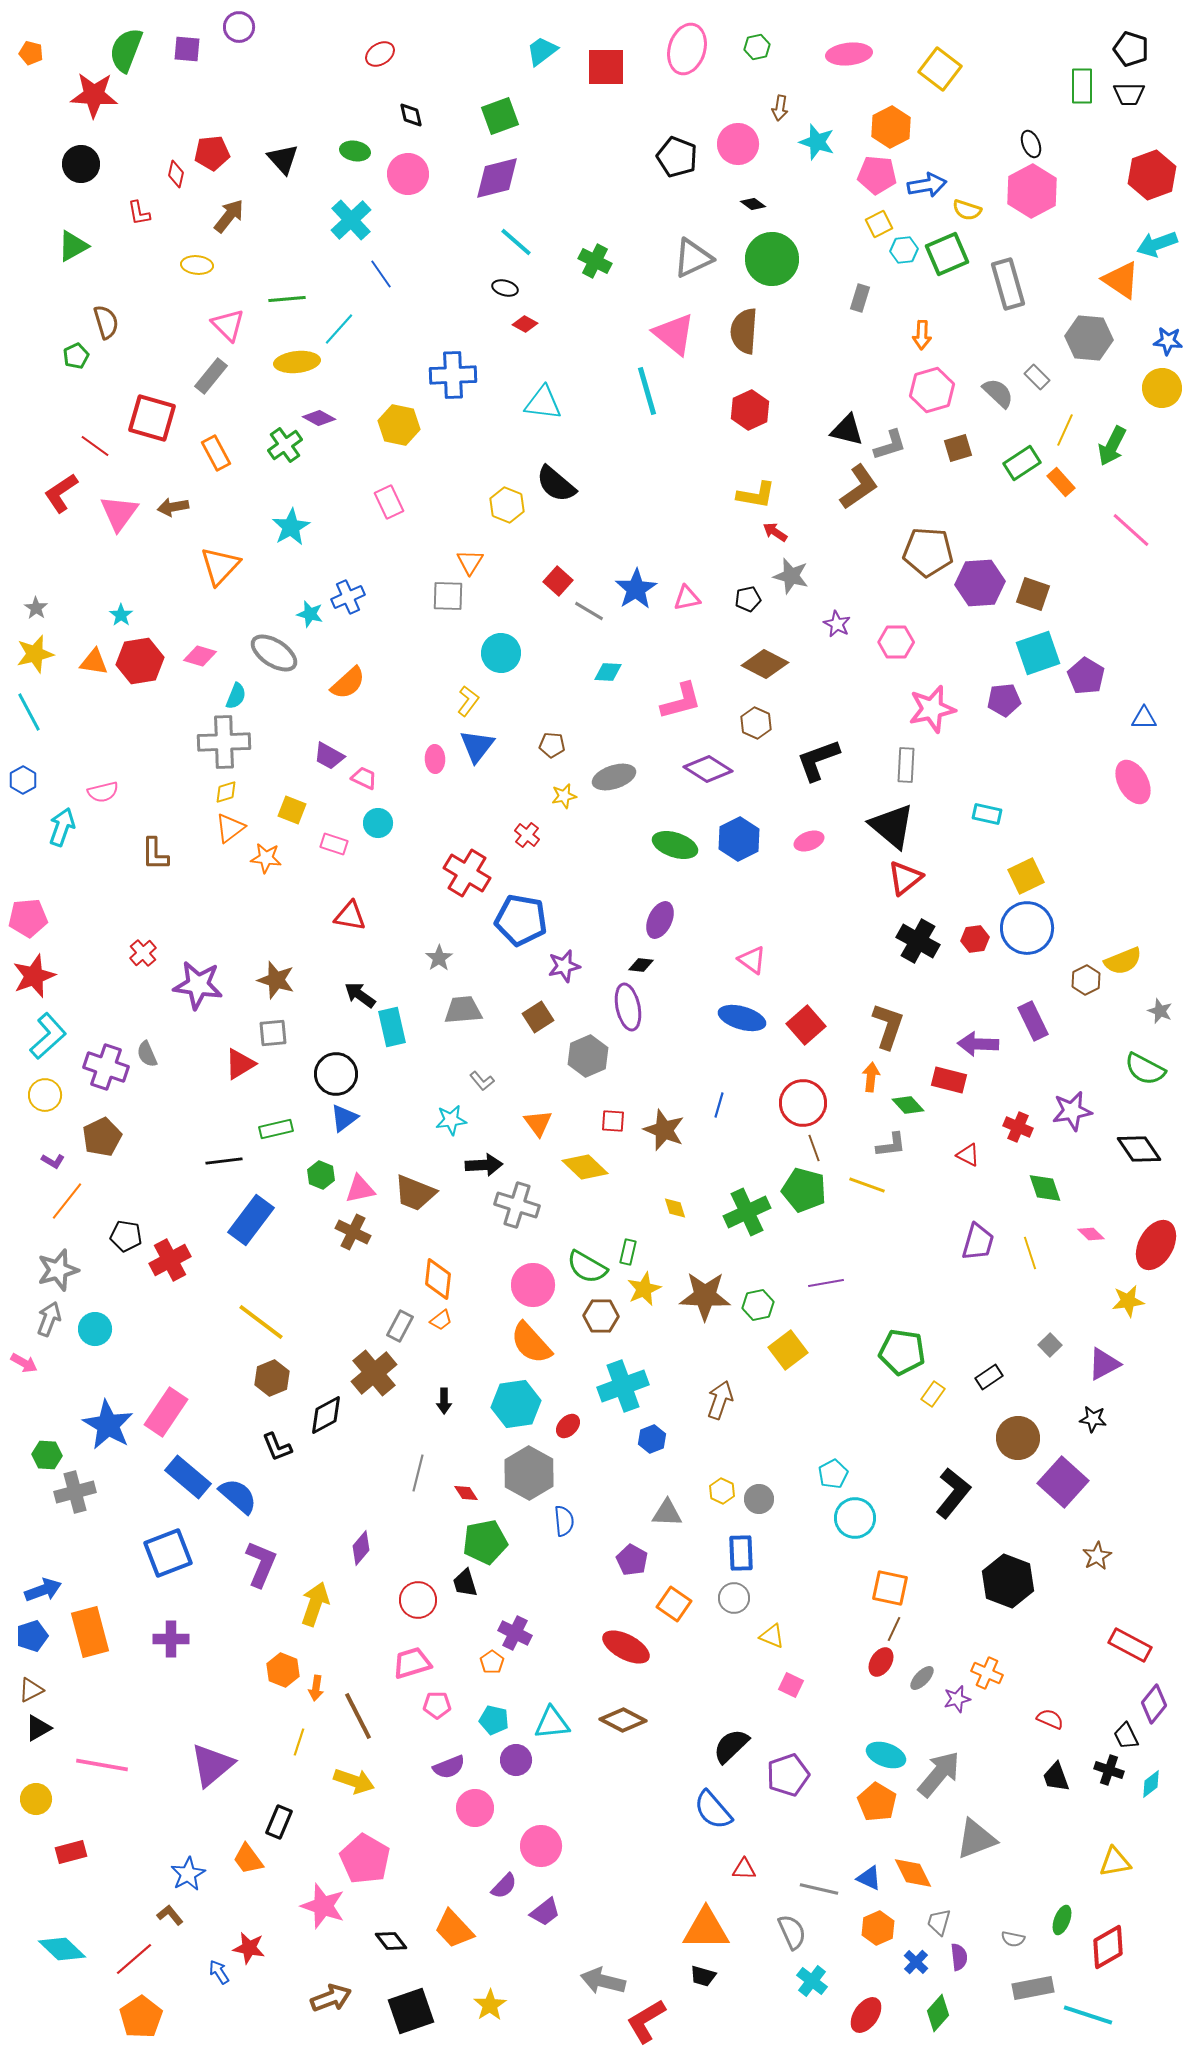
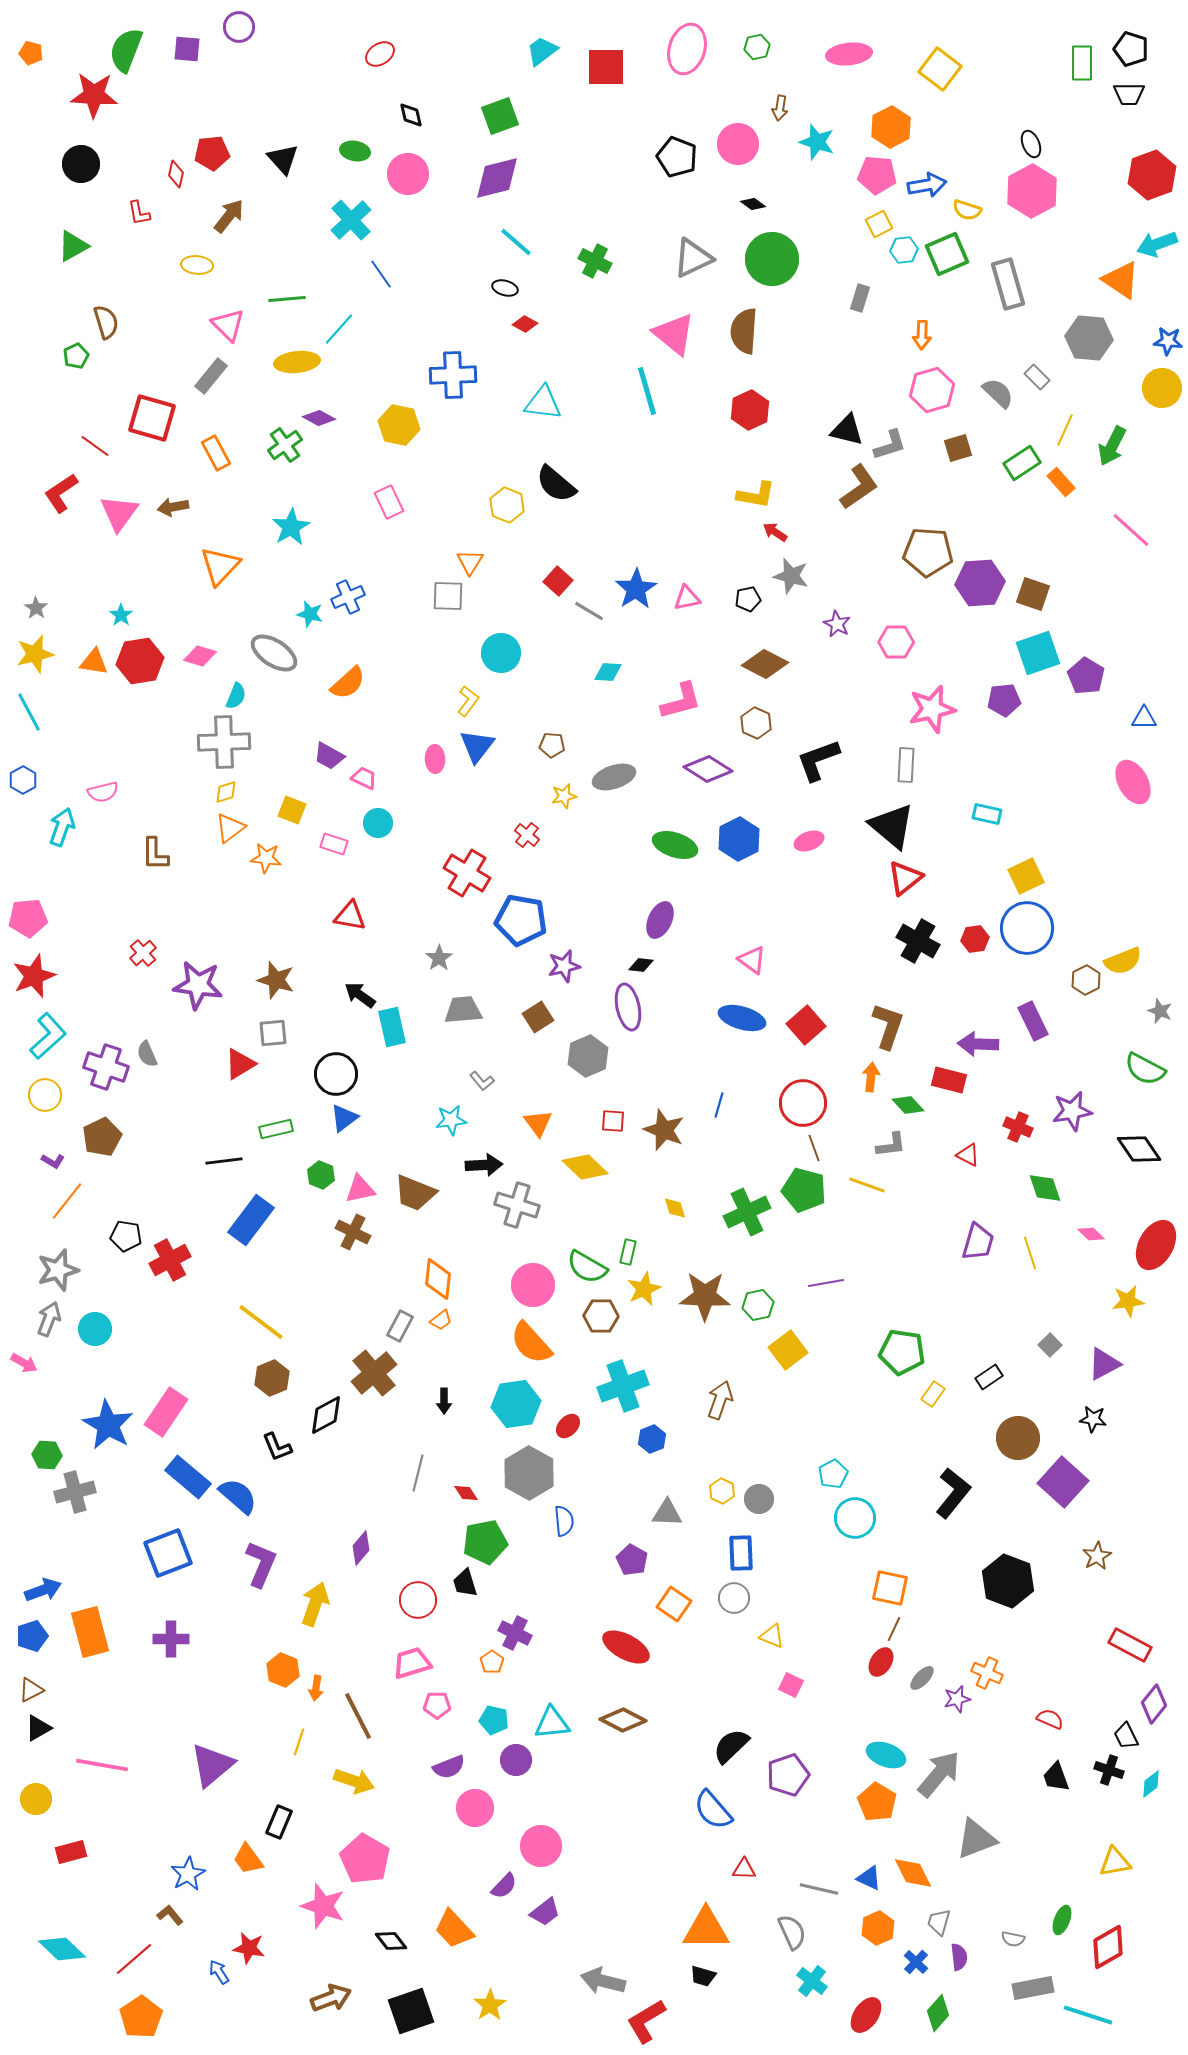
green rectangle at (1082, 86): moved 23 px up
